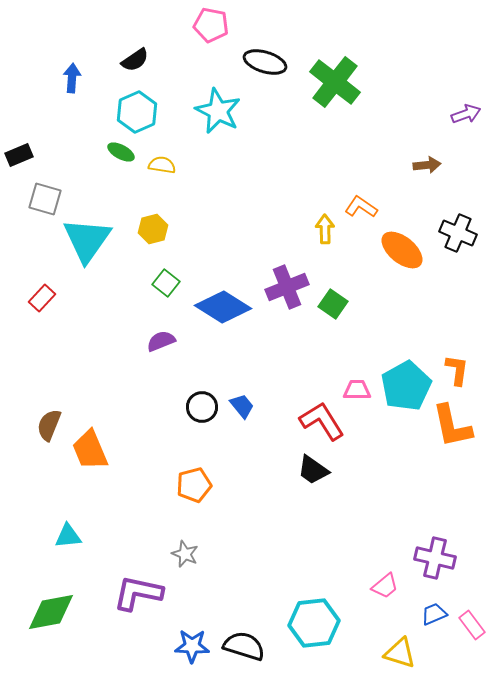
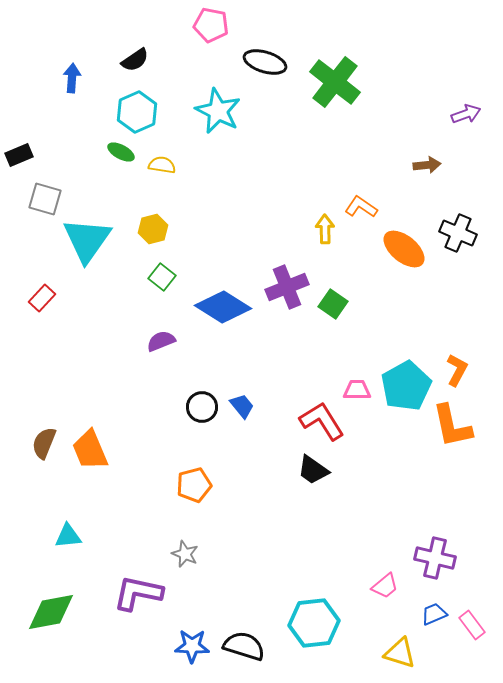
orange ellipse at (402, 250): moved 2 px right, 1 px up
green square at (166, 283): moved 4 px left, 6 px up
orange L-shape at (457, 370): rotated 20 degrees clockwise
brown semicircle at (49, 425): moved 5 px left, 18 px down
